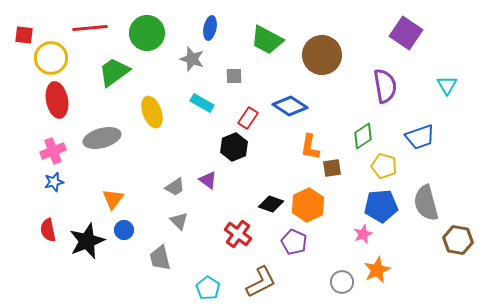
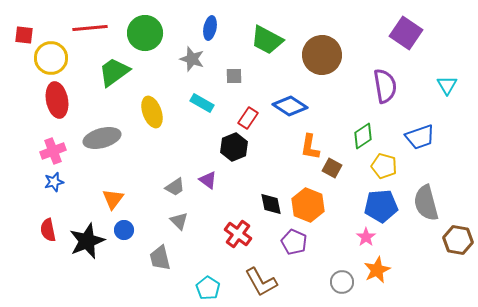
green circle at (147, 33): moved 2 px left
brown square at (332, 168): rotated 36 degrees clockwise
black diamond at (271, 204): rotated 60 degrees clockwise
orange hexagon at (308, 205): rotated 12 degrees counterclockwise
pink star at (363, 234): moved 3 px right, 3 px down; rotated 12 degrees counterclockwise
brown L-shape at (261, 282): rotated 88 degrees clockwise
